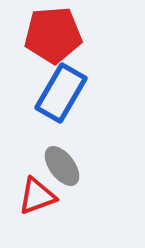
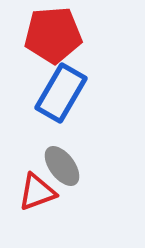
red triangle: moved 4 px up
